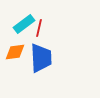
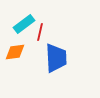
red line: moved 1 px right, 4 px down
blue trapezoid: moved 15 px right
